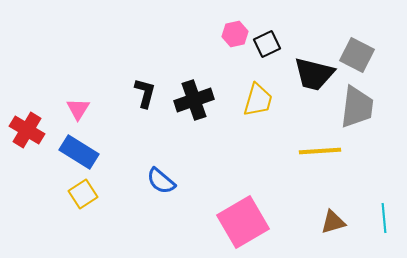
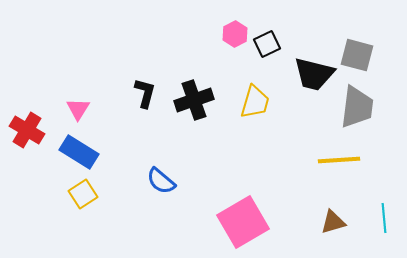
pink hexagon: rotated 15 degrees counterclockwise
gray square: rotated 12 degrees counterclockwise
yellow trapezoid: moved 3 px left, 2 px down
yellow line: moved 19 px right, 9 px down
